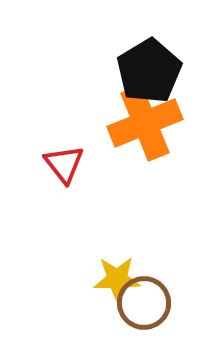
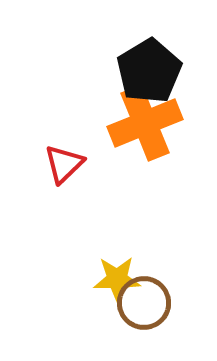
red triangle: rotated 24 degrees clockwise
